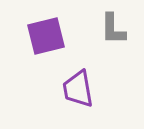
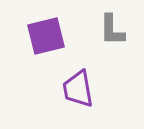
gray L-shape: moved 1 px left, 1 px down
